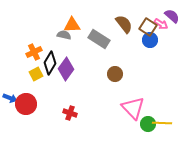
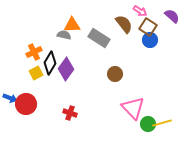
pink arrow: moved 21 px left, 13 px up
gray rectangle: moved 1 px up
yellow square: moved 1 px up
yellow line: rotated 18 degrees counterclockwise
